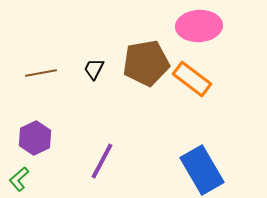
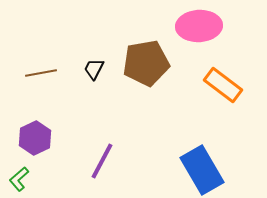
orange rectangle: moved 31 px right, 6 px down
